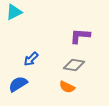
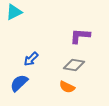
blue semicircle: moved 1 px right, 1 px up; rotated 12 degrees counterclockwise
